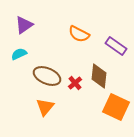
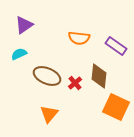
orange semicircle: moved 4 px down; rotated 20 degrees counterclockwise
orange triangle: moved 4 px right, 7 px down
